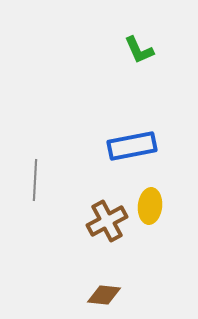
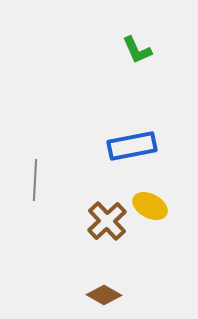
green L-shape: moved 2 px left
yellow ellipse: rotated 68 degrees counterclockwise
brown cross: rotated 15 degrees counterclockwise
brown diamond: rotated 24 degrees clockwise
